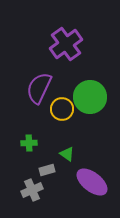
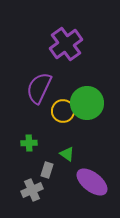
green circle: moved 3 px left, 6 px down
yellow circle: moved 1 px right, 2 px down
gray rectangle: rotated 56 degrees counterclockwise
